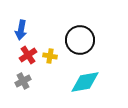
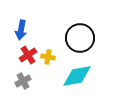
black circle: moved 2 px up
yellow cross: moved 2 px left, 1 px down
cyan diamond: moved 8 px left, 6 px up
